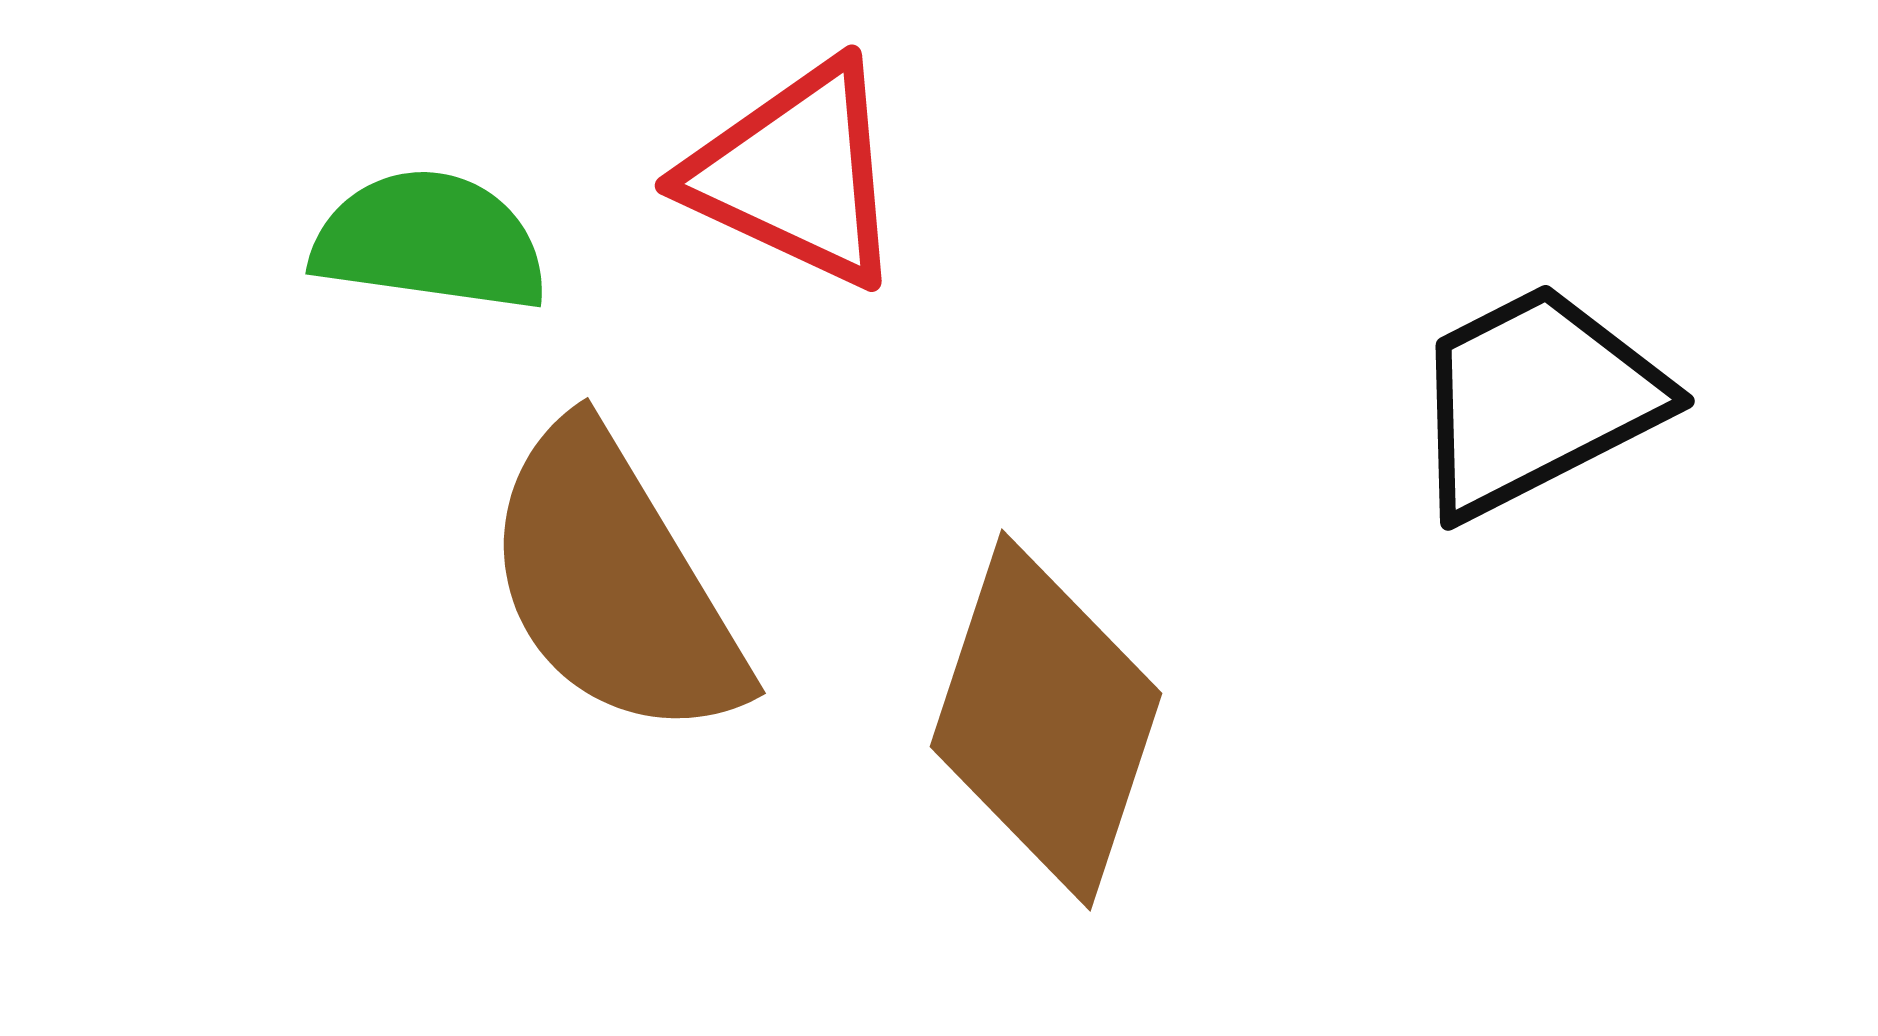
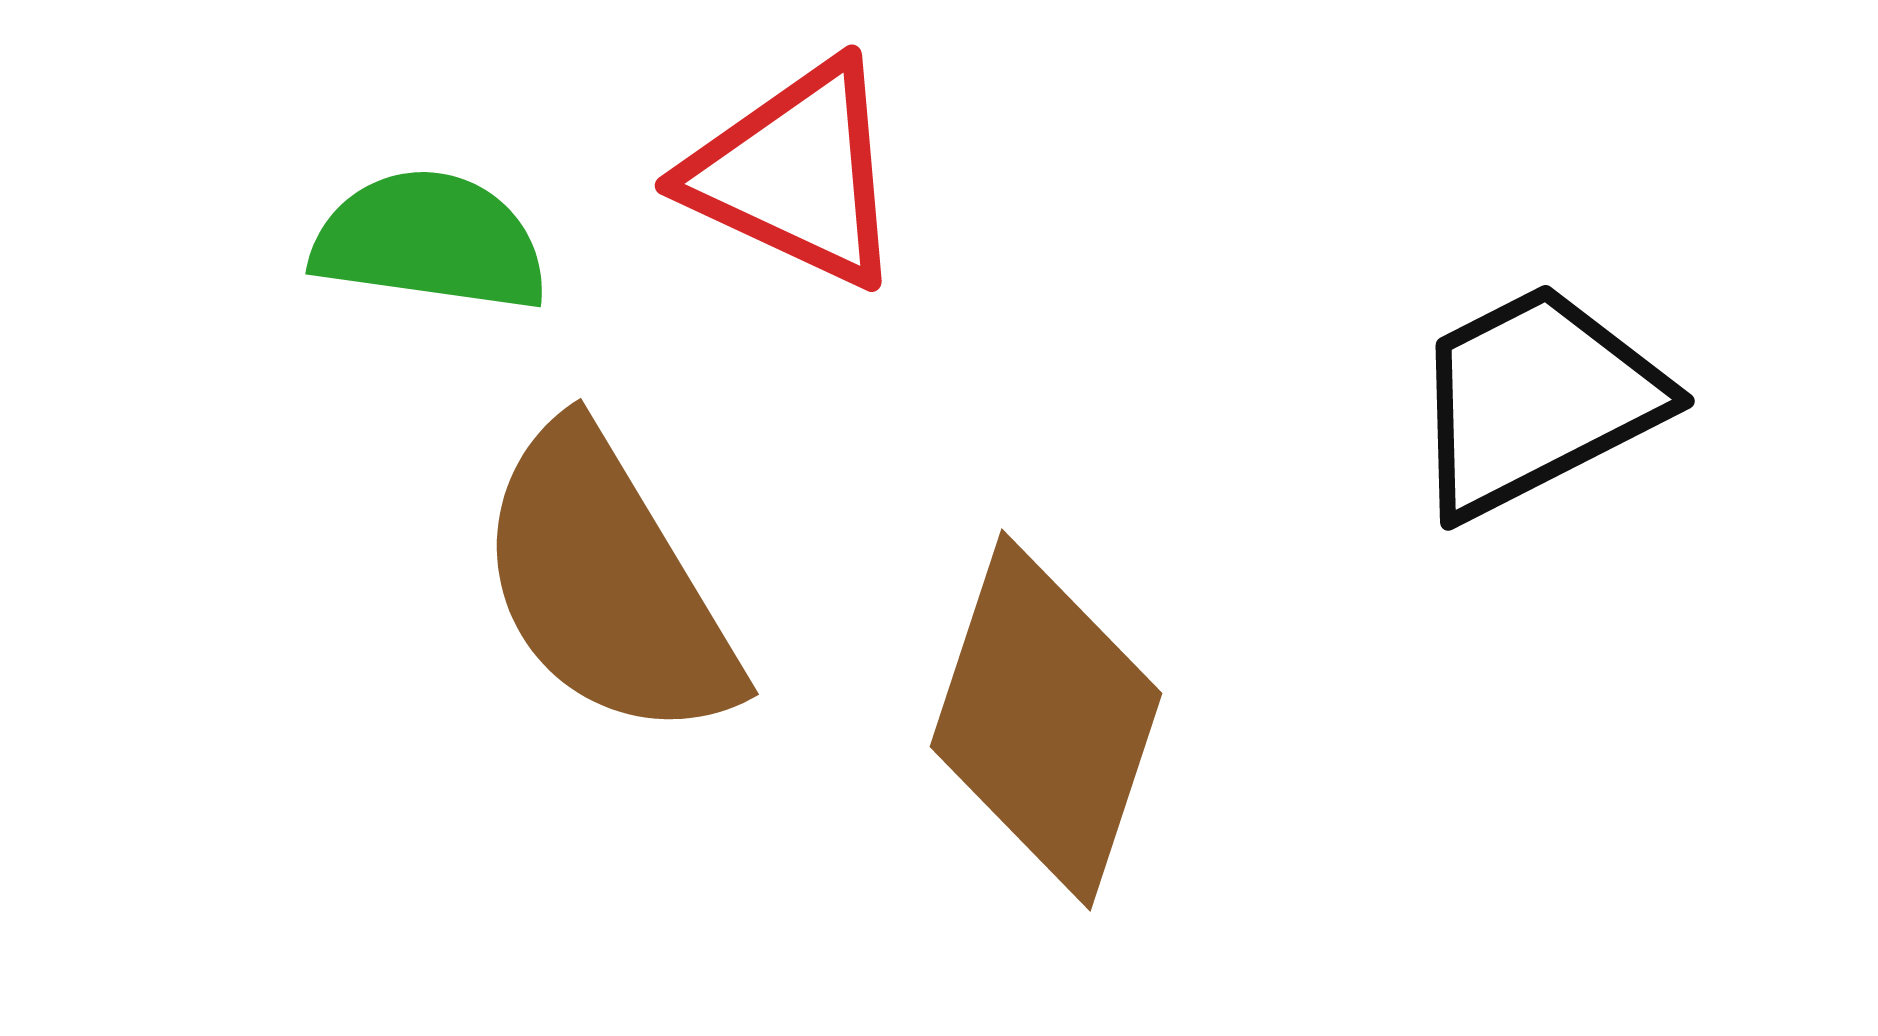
brown semicircle: moved 7 px left, 1 px down
